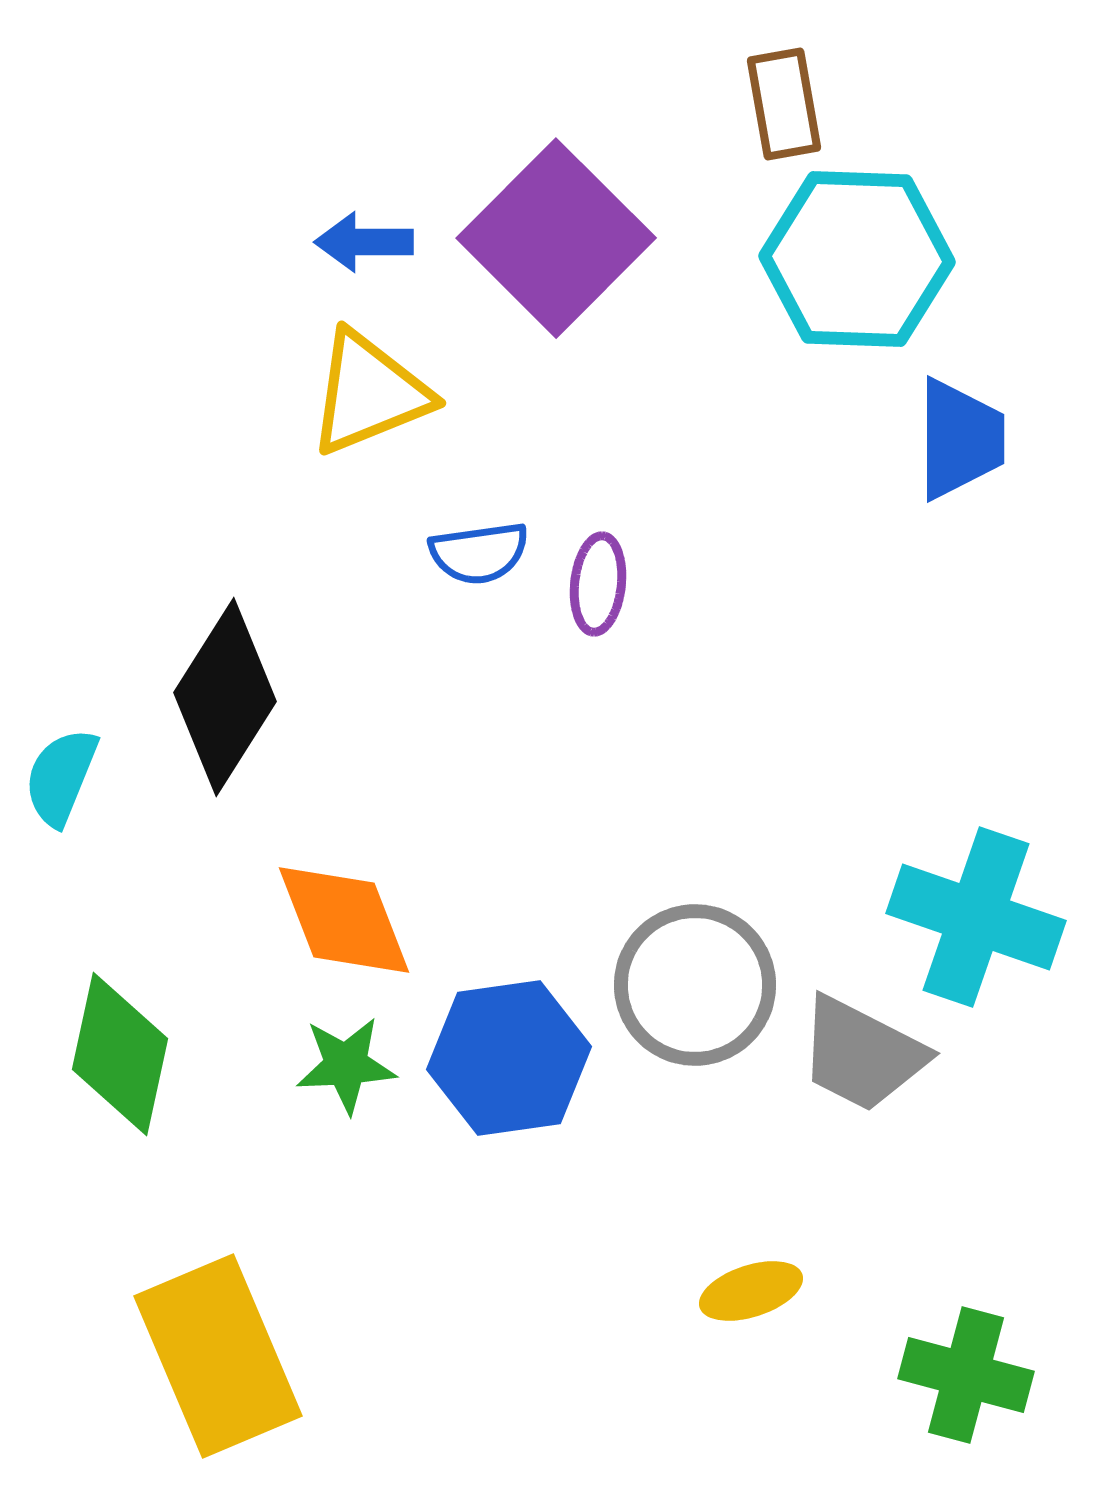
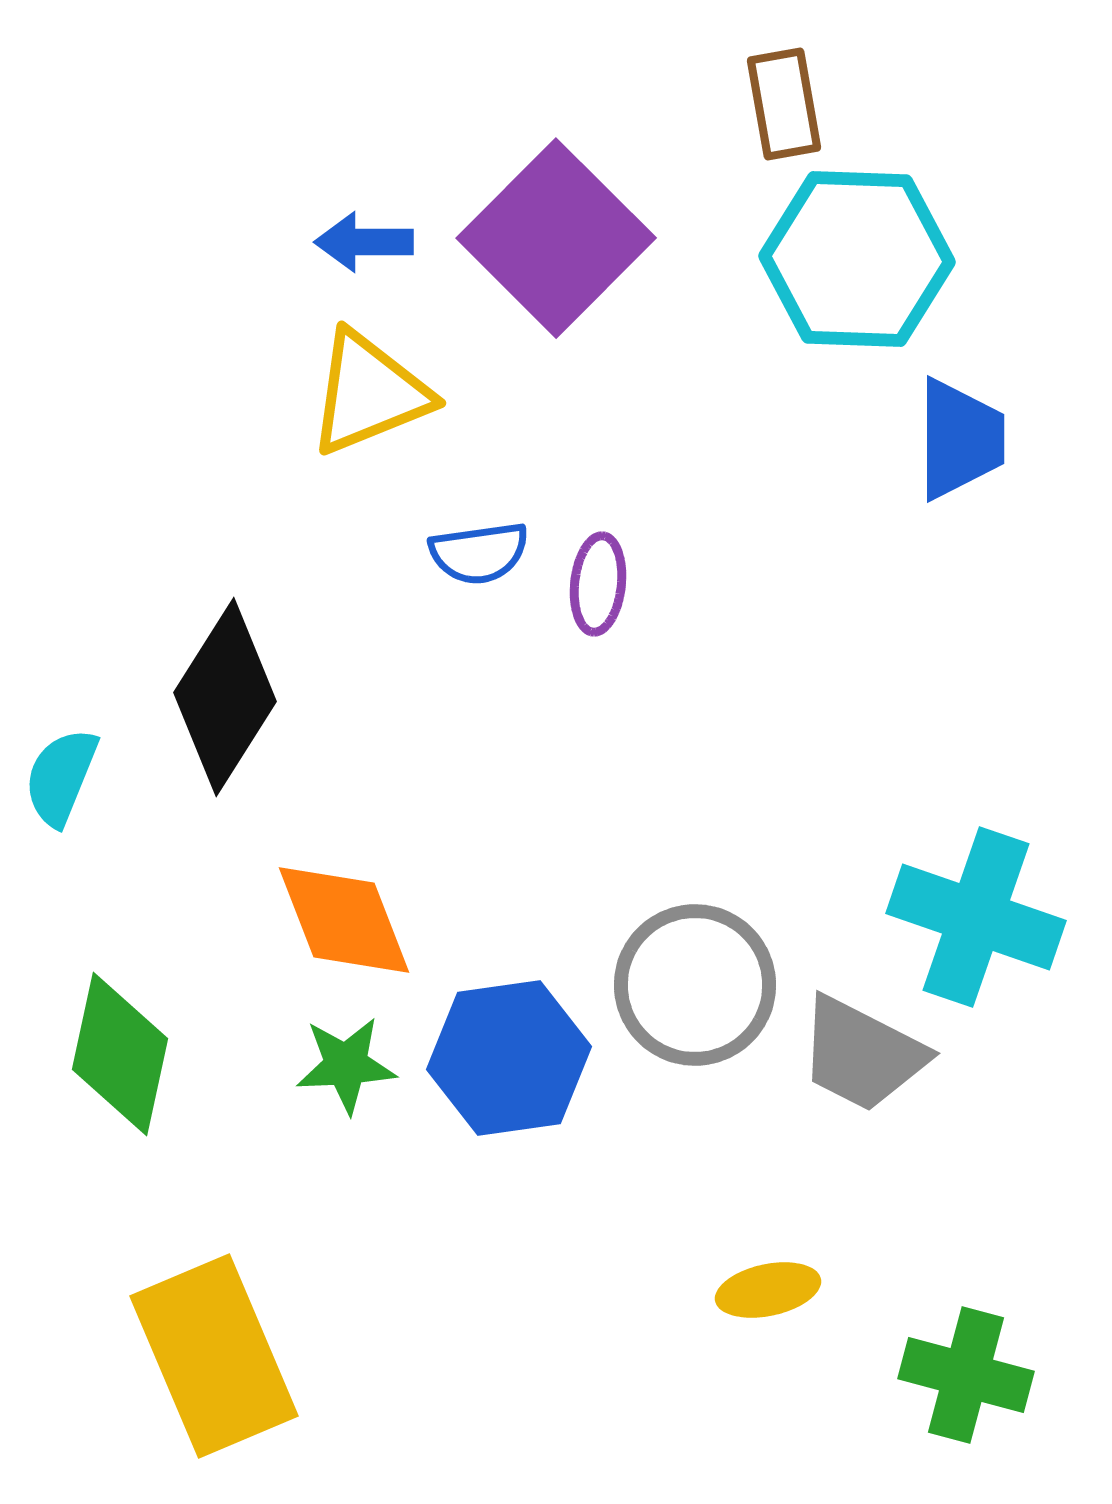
yellow ellipse: moved 17 px right, 1 px up; rotated 6 degrees clockwise
yellow rectangle: moved 4 px left
